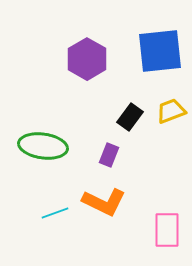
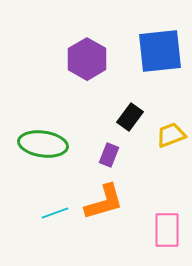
yellow trapezoid: moved 24 px down
green ellipse: moved 2 px up
orange L-shape: rotated 42 degrees counterclockwise
